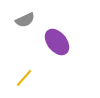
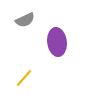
purple ellipse: rotated 32 degrees clockwise
